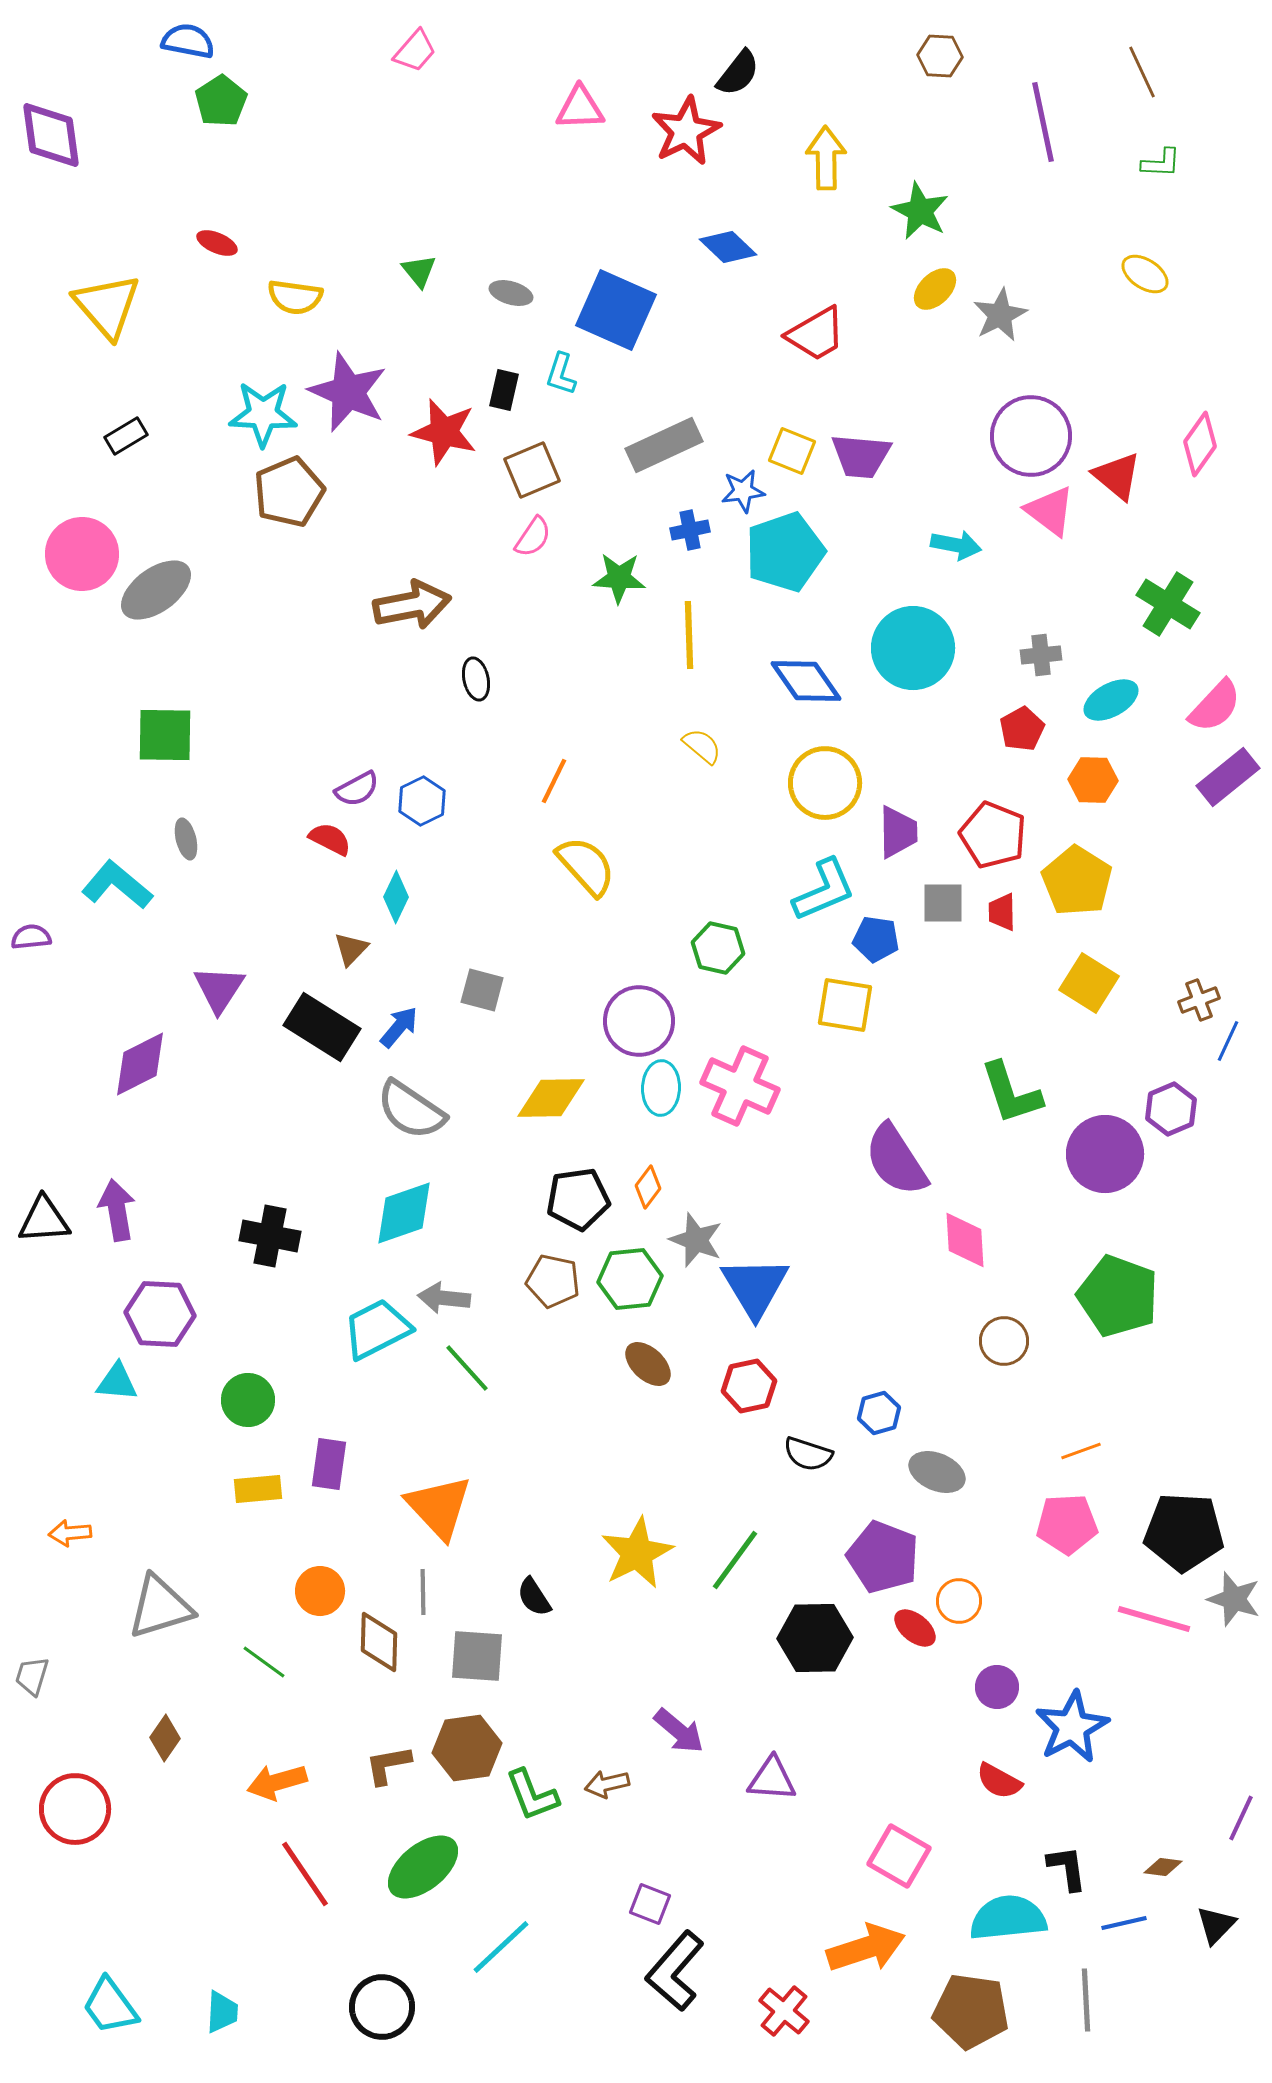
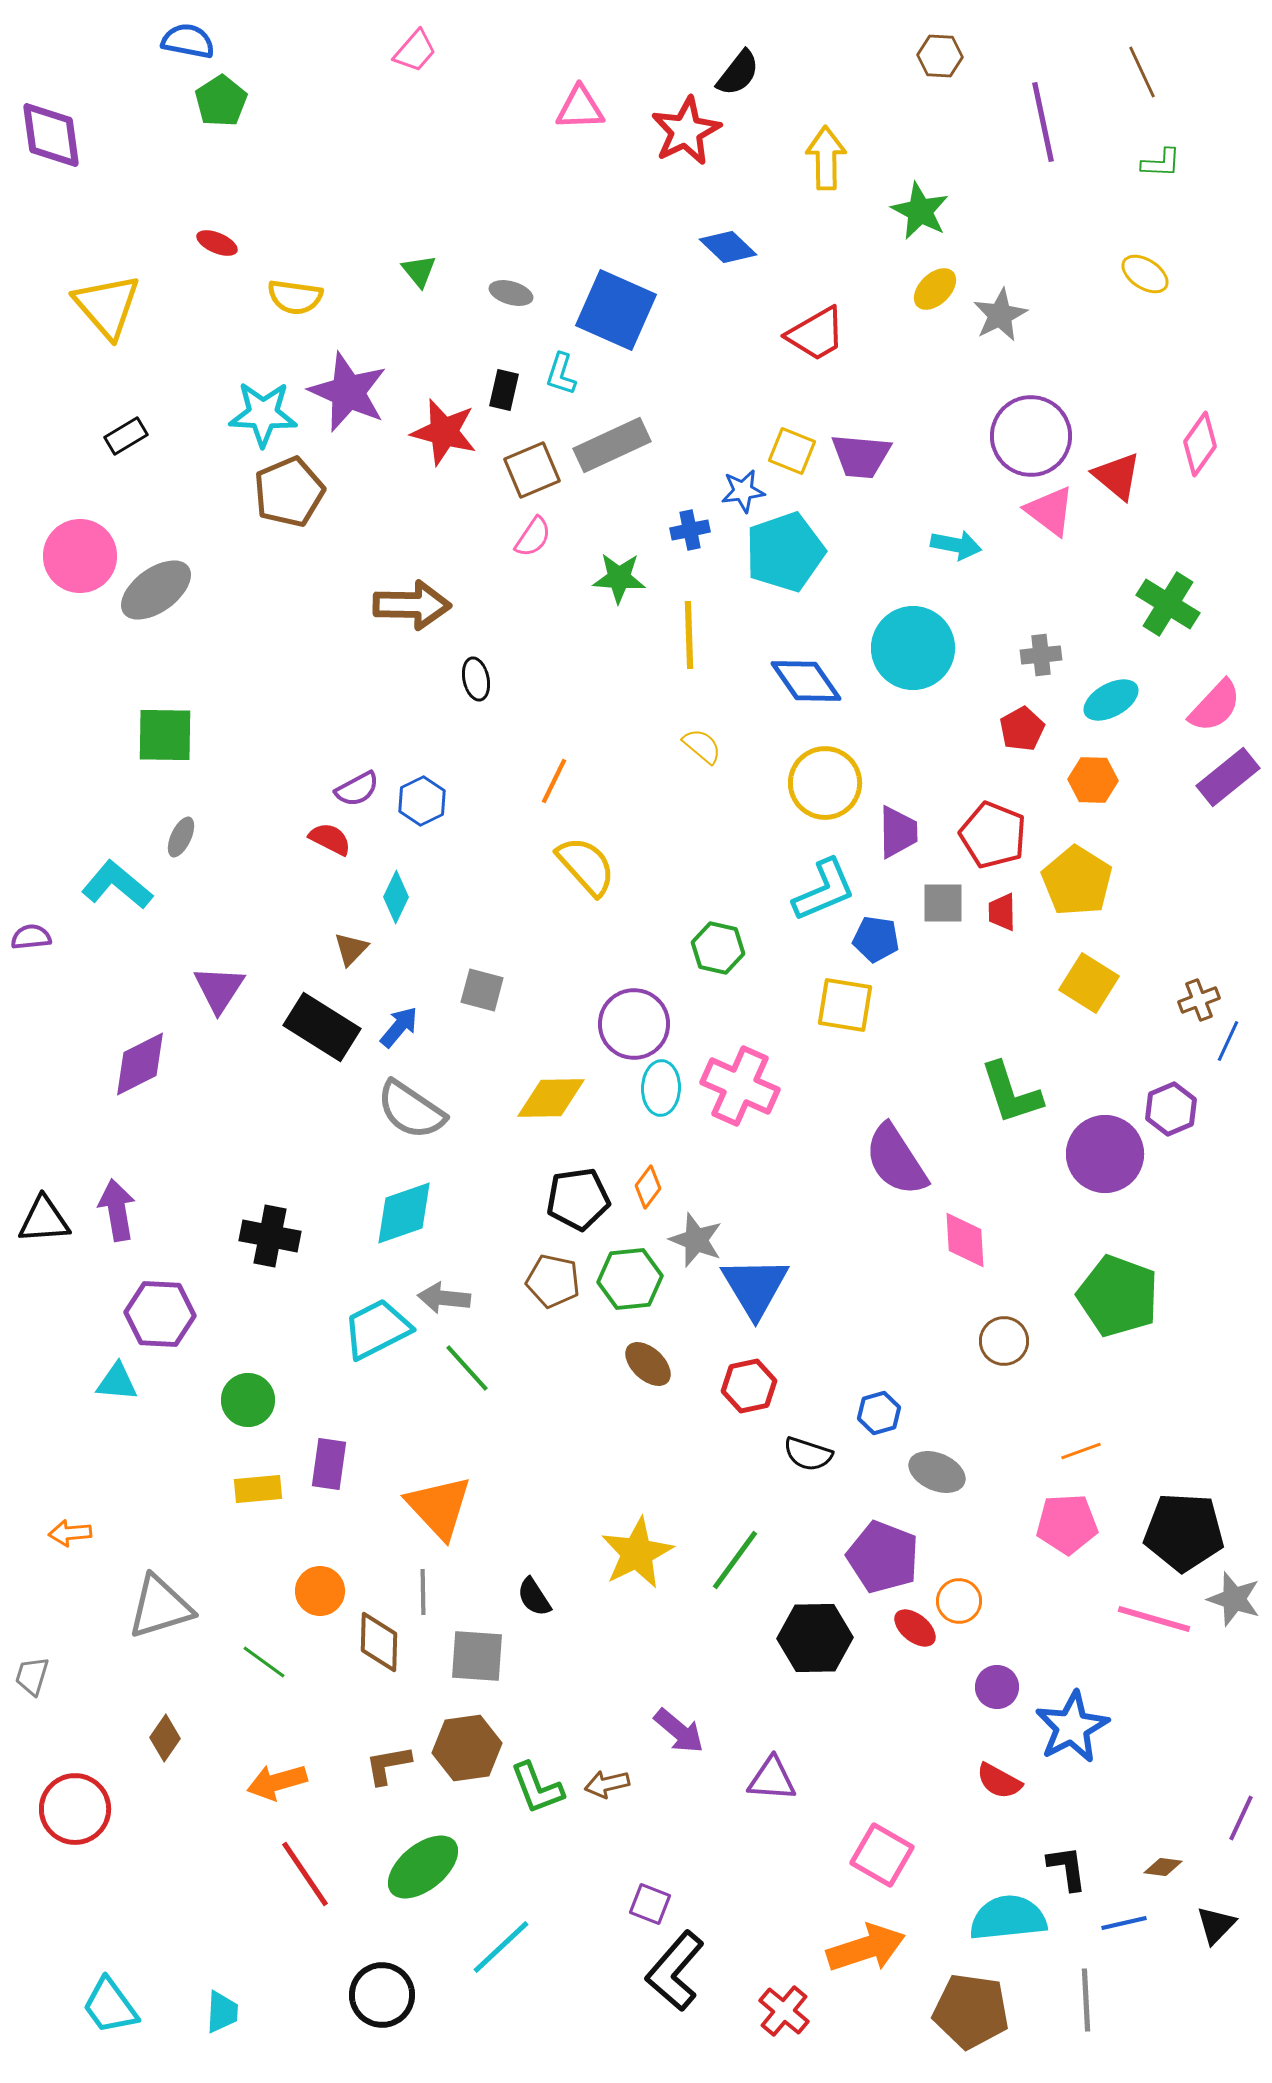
gray rectangle at (664, 445): moved 52 px left
pink circle at (82, 554): moved 2 px left, 2 px down
brown arrow at (412, 605): rotated 12 degrees clockwise
gray ellipse at (186, 839): moved 5 px left, 2 px up; rotated 39 degrees clockwise
purple circle at (639, 1021): moved 5 px left, 3 px down
green L-shape at (532, 1795): moved 5 px right, 7 px up
pink square at (899, 1856): moved 17 px left, 1 px up
black circle at (382, 2007): moved 12 px up
